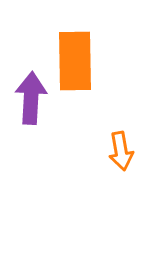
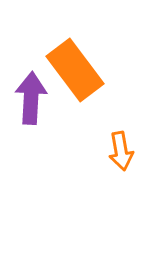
orange rectangle: moved 9 px down; rotated 36 degrees counterclockwise
